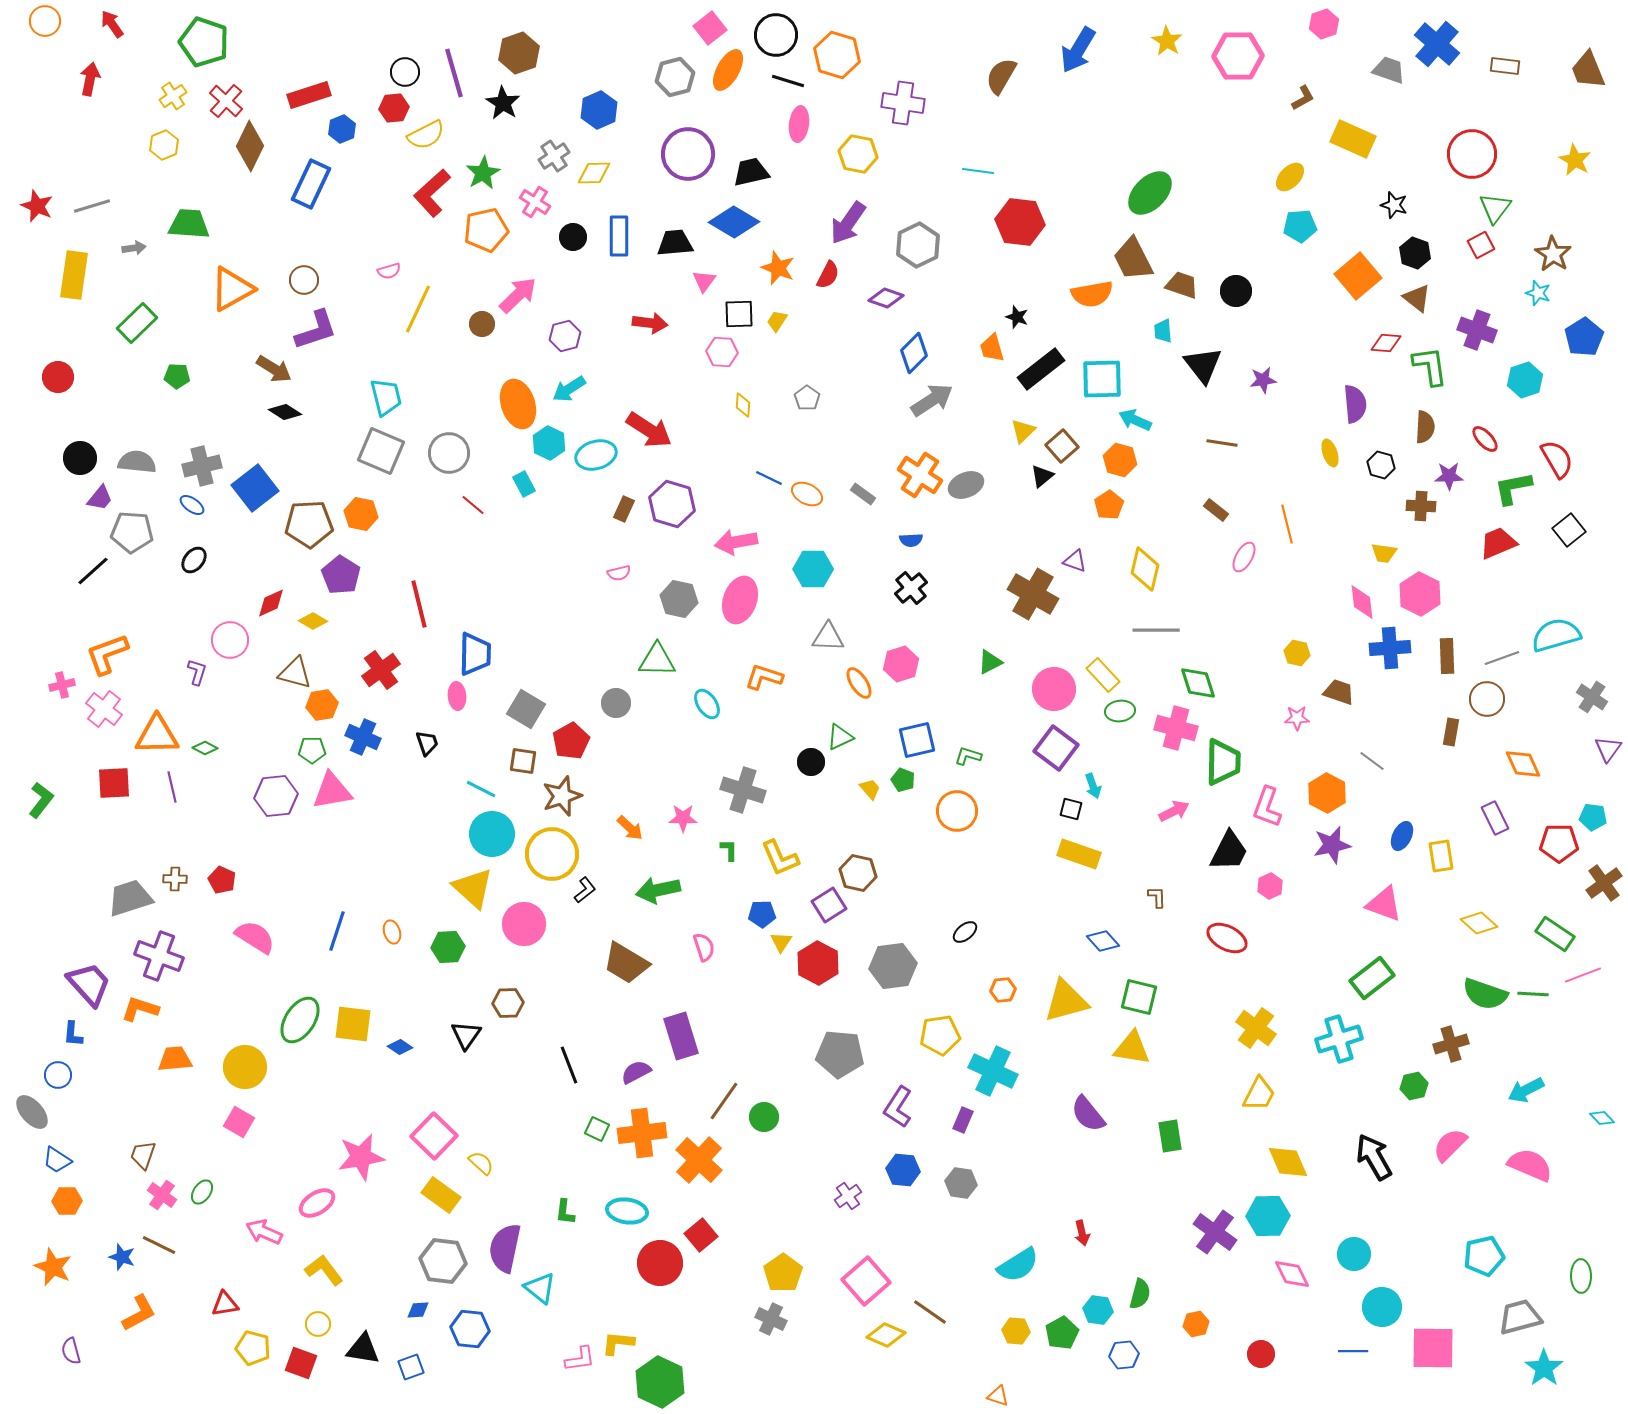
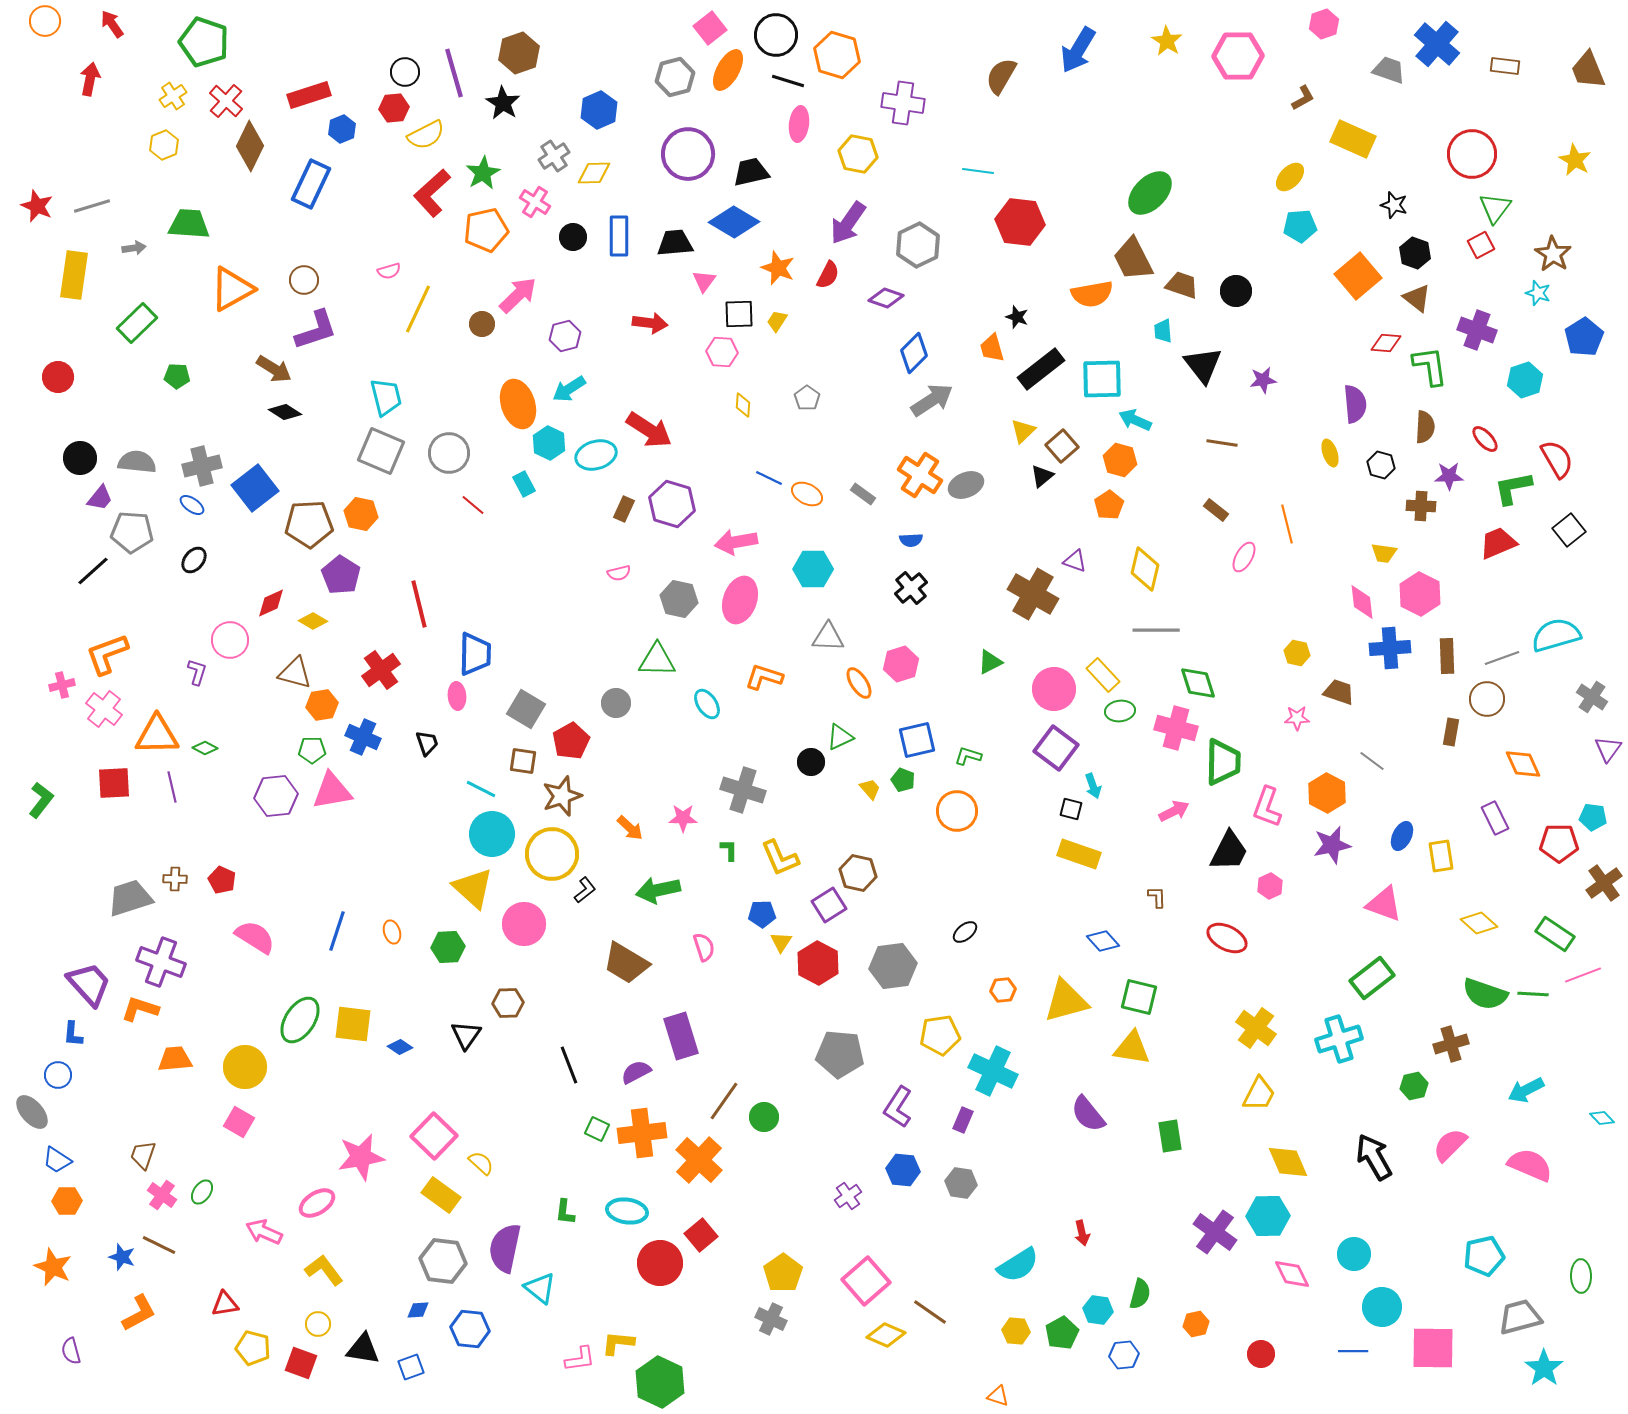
purple cross at (159, 956): moved 2 px right, 6 px down
